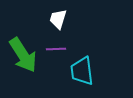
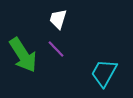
purple line: rotated 48 degrees clockwise
cyan trapezoid: moved 22 px right, 2 px down; rotated 36 degrees clockwise
